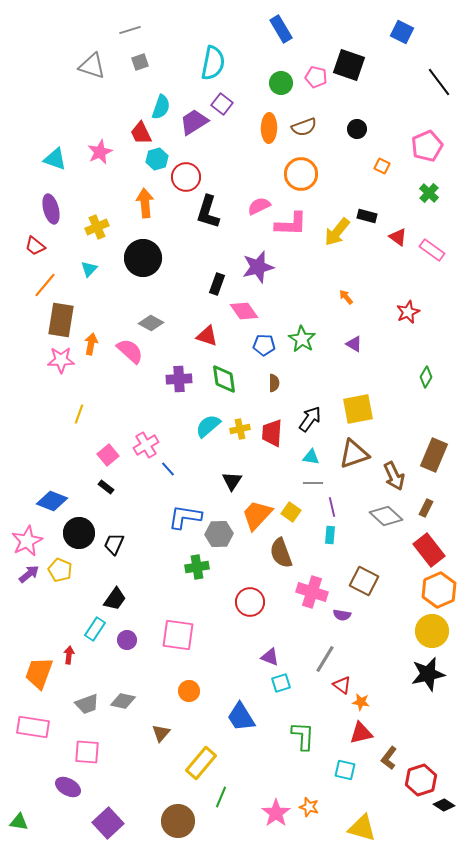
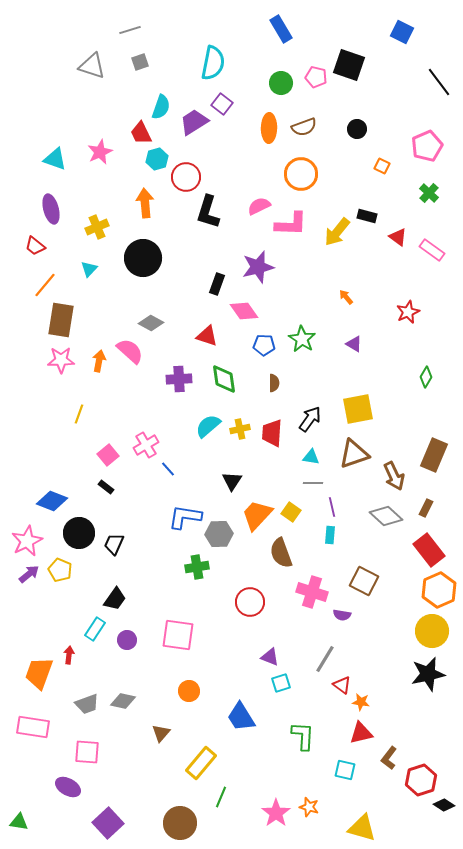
orange arrow at (91, 344): moved 8 px right, 17 px down
brown circle at (178, 821): moved 2 px right, 2 px down
